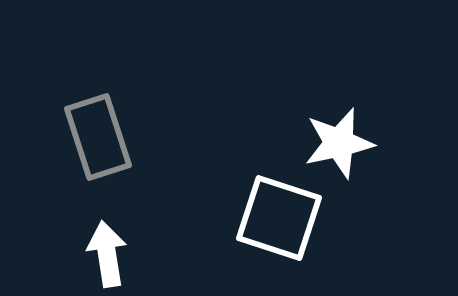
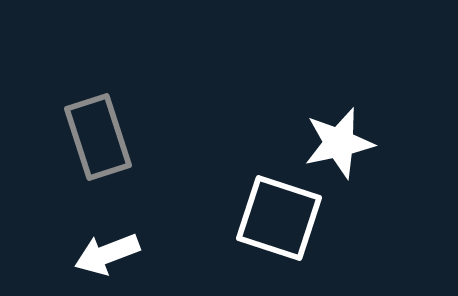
white arrow: rotated 102 degrees counterclockwise
